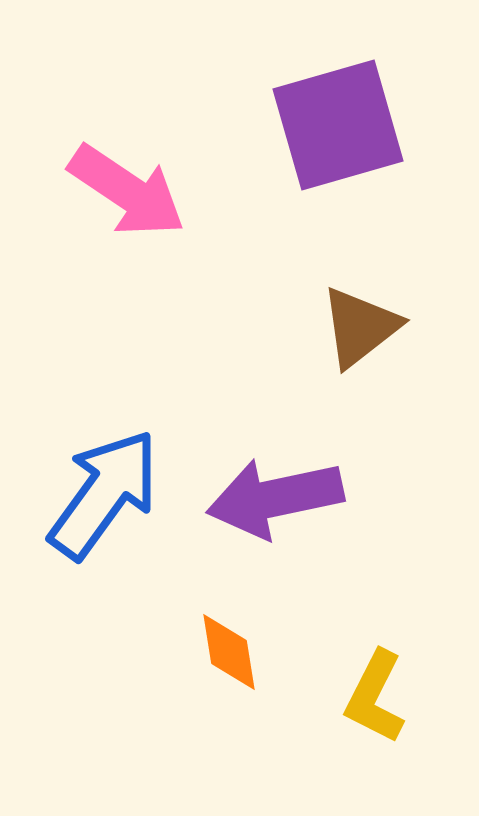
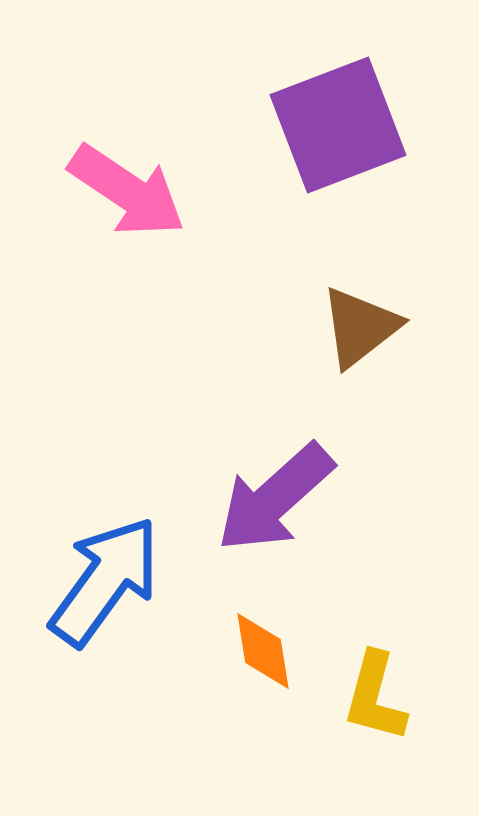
purple square: rotated 5 degrees counterclockwise
blue arrow: moved 1 px right, 87 px down
purple arrow: rotated 30 degrees counterclockwise
orange diamond: moved 34 px right, 1 px up
yellow L-shape: rotated 12 degrees counterclockwise
